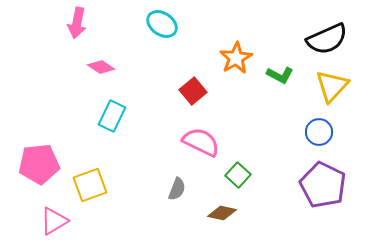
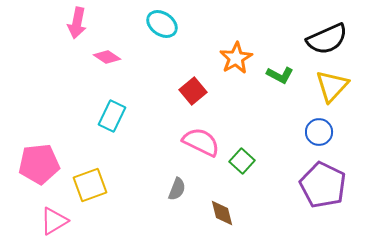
pink diamond: moved 6 px right, 10 px up
green square: moved 4 px right, 14 px up
brown diamond: rotated 64 degrees clockwise
